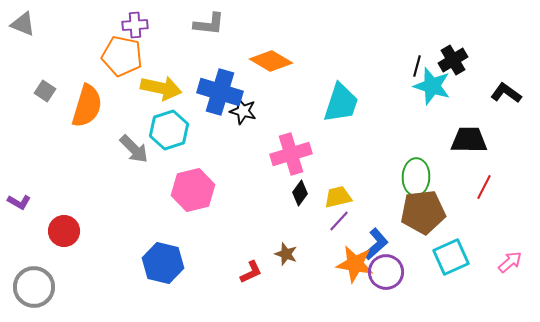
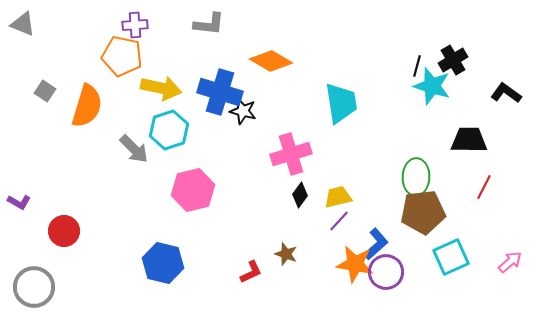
cyan trapezoid: rotated 27 degrees counterclockwise
black diamond: moved 2 px down
